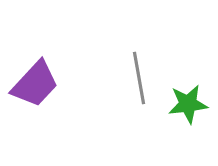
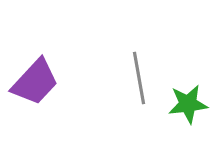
purple trapezoid: moved 2 px up
